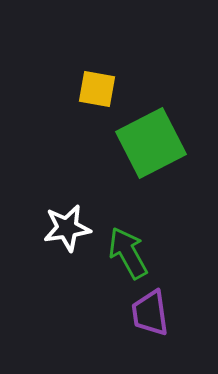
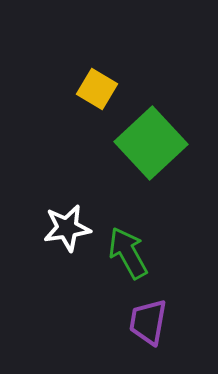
yellow square: rotated 21 degrees clockwise
green square: rotated 16 degrees counterclockwise
purple trapezoid: moved 2 px left, 9 px down; rotated 18 degrees clockwise
